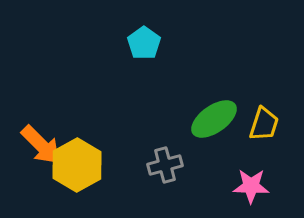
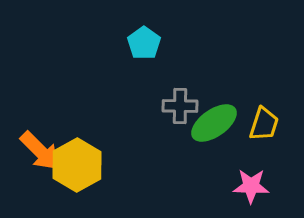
green ellipse: moved 4 px down
orange arrow: moved 1 px left, 6 px down
gray cross: moved 15 px right, 59 px up; rotated 16 degrees clockwise
